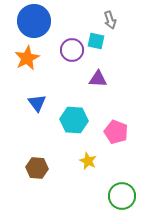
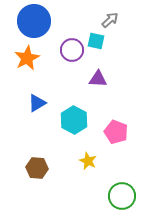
gray arrow: rotated 114 degrees counterclockwise
blue triangle: rotated 36 degrees clockwise
cyan hexagon: rotated 24 degrees clockwise
